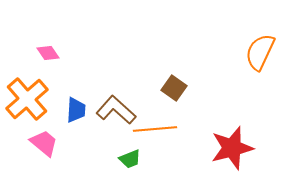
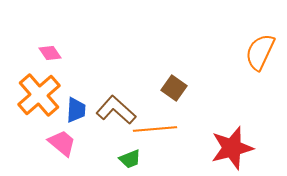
pink diamond: moved 2 px right
orange cross: moved 12 px right, 4 px up
pink trapezoid: moved 18 px right
